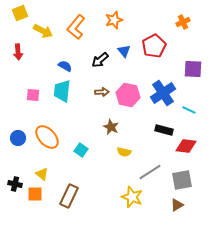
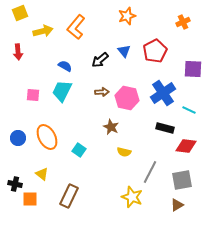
orange star: moved 13 px right, 4 px up
yellow arrow: rotated 42 degrees counterclockwise
red pentagon: moved 1 px right, 5 px down
cyan trapezoid: rotated 20 degrees clockwise
pink hexagon: moved 1 px left, 3 px down
black rectangle: moved 1 px right, 2 px up
orange ellipse: rotated 15 degrees clockwise
cyan square: moved 2 px left
gray line: rotated 30 degrees counterclockwise
orange square: moved 5 px left, 5 px down
